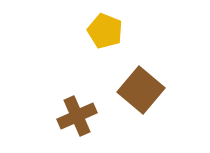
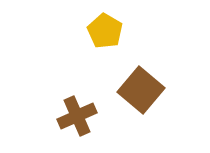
yellow pentagon: rotated 8 degrees clockwise
